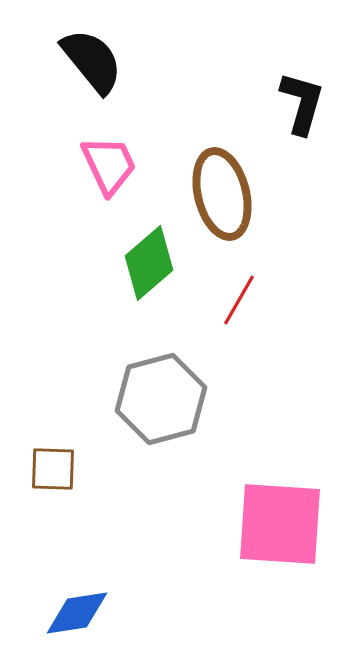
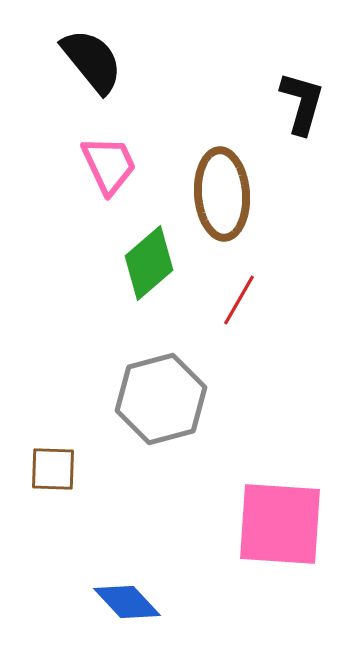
brown ellipse: rotated 10 degrees clockwise
blue diamond: moved 50 px right, 11 px up; rotated 56 degrees clockwise
